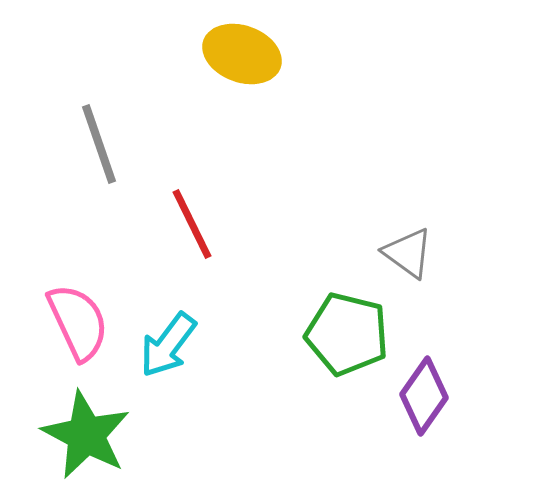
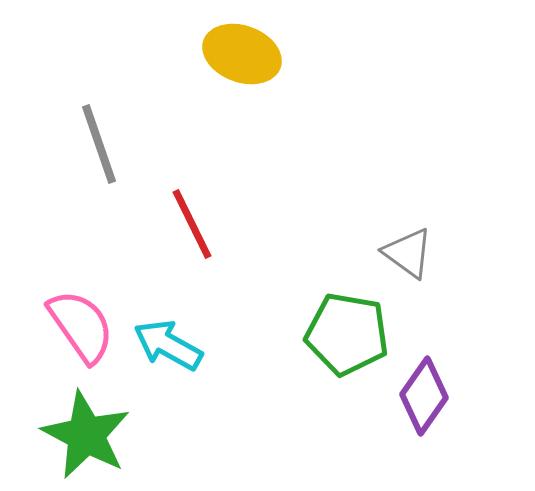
pink semicircle: moved 3 px right, 4 px down; rotated 10 degrees counterclockwise
green pentagon: rotated 4 degrees counterclockwise
cyan arrow: rotated 82 degrees clockwise
